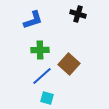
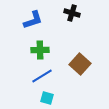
black cross: moved 6 px left, 1 px up
brown square: moved 11 px right
blue line: rotated 10 degrees clockwise
